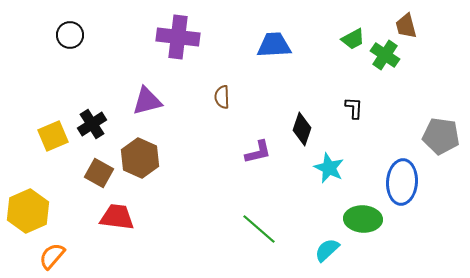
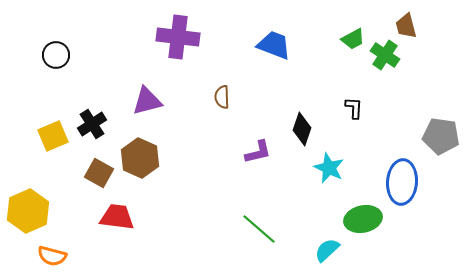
black circle: moved 14 px left, 20 px down
blue trapezoid: rotated 24 degrees clockwise
green ellipse: rotated 15 degrees counterclockwise
orange semicircle: rotated 116 degrees counterclockwise
